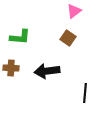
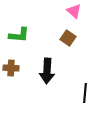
pink triangle: rotated 42 degrees counterclockwise
green L-shape: moved 1 px left, 2 px up
black arrow: rotated 80 degrees counterclockwise
